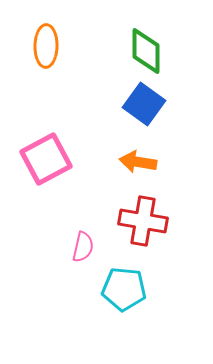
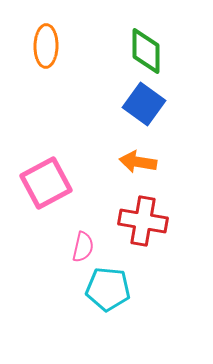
pink square: moved 24 px down
cyan pentagon: moved 16 px left
